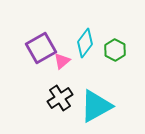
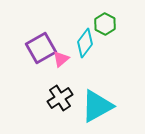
green hexagon: moved 10 px left, 26 px up
pink triangle: moved 1 px left, 2 px up
cyan triangle: moved 1 px right
